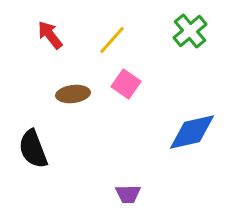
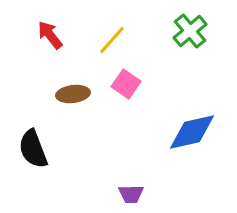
purple trapezoid: moved 3 px right
